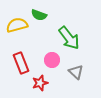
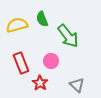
green semicircle: moved 3 px right, 4 px down; rotated 49 degrees clockwise
green arrow: moved 1 px left, 2 px up
pink circle: moved 1 px left, 1 px down
gray triangle: moved 1 px right, 13 px down
red star: rotated 21 degrees counterclockwise
